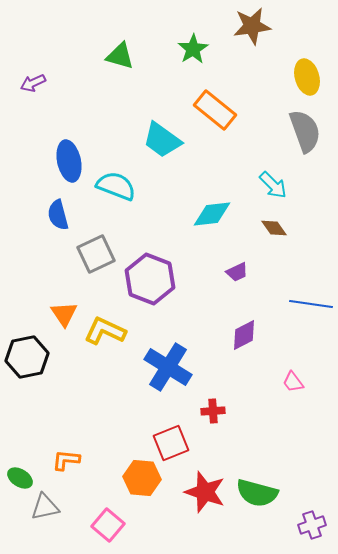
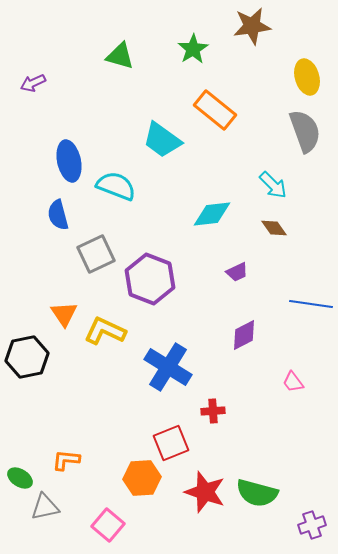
orange hexagon: rotated 9 degrees counterclockwise
